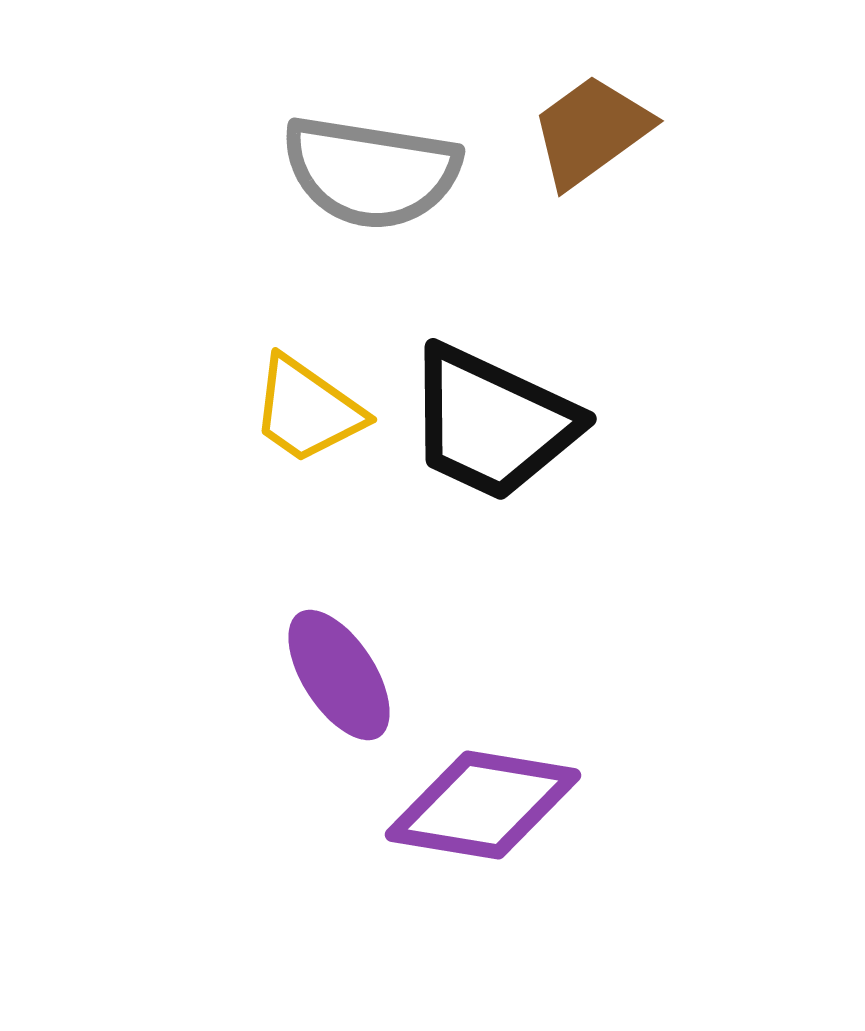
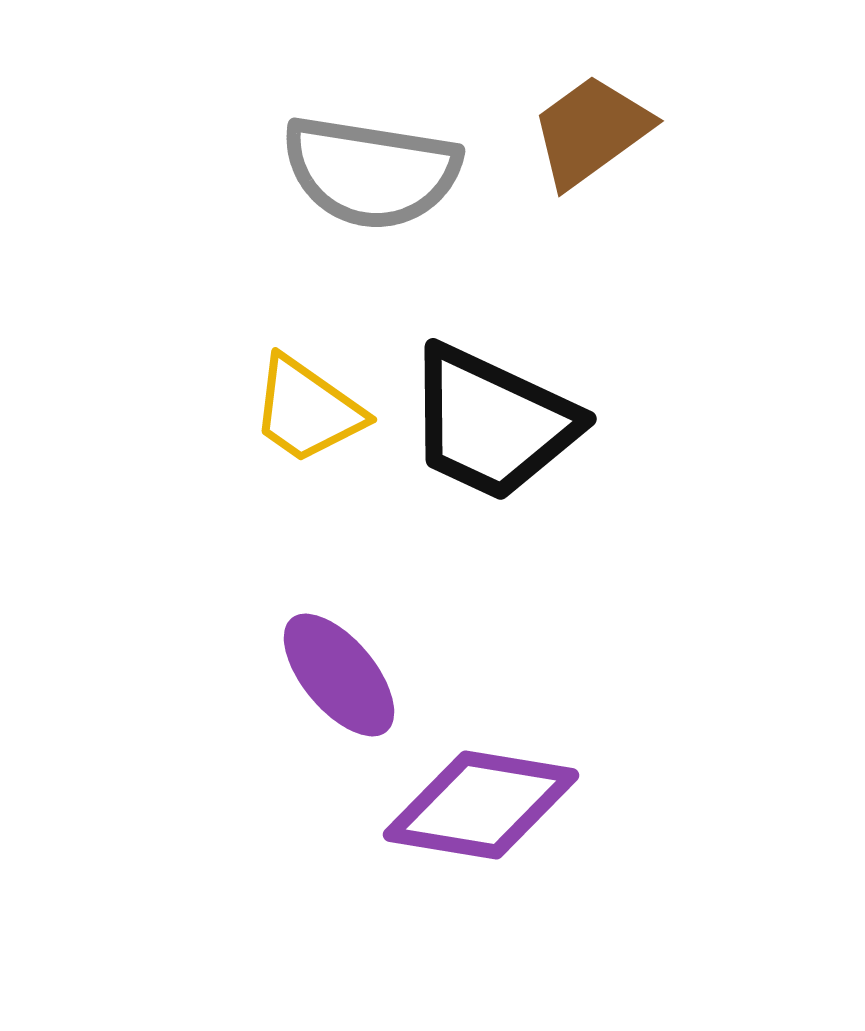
purple ellipse: rotated 7 degrees counterclockwise
purple diamond: moved 2 px left
